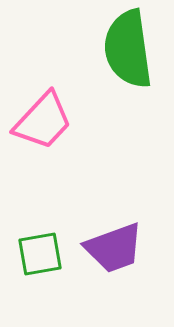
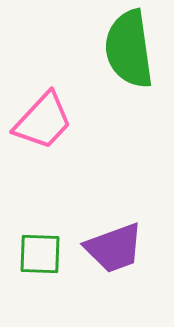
green semicircle: moved 1 px right
green square: rotated 12 degrees clockwise
